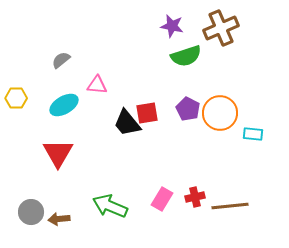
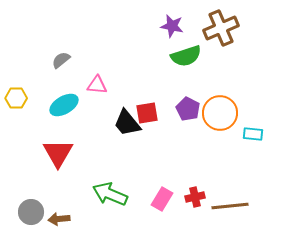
green arrow: moved 12 px up
